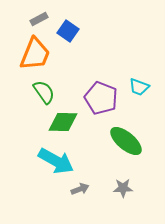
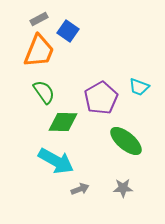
orange trapezoid: moved 4 px right, 3 px up
purple pentagon: rotated 20 degrees clockwise
